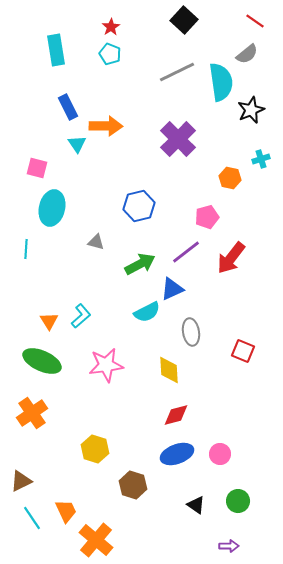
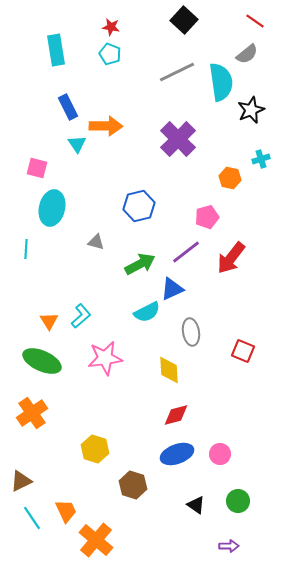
red star at (111, 27): rotated 30 degrees counterclockwise
pink star at (106, 365): moved 1 px left, 7 px up
